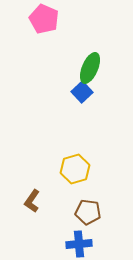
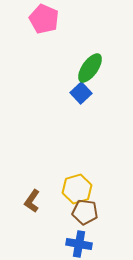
green ellipse: rotated 12 degrees clockwise
blue square: moved 1 px left, 1 px down
yellow hexagon: moved 2 px right, 20 px down
brown pentagon: moved 3 px left
blue cross: rotated 15 degrees clockwise
